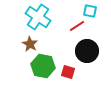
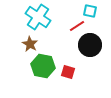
black circle: moved 3 px right, 6 px up
